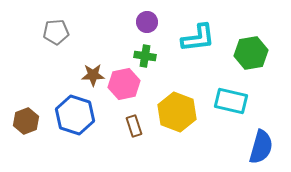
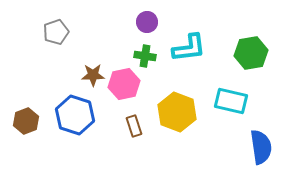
gray pentagon: rotated 15 degrees counterclockwise
cyan L-shape: moved 9 px left, 10 px down
blue semicircle: rotated 24 degrees counterclockwise
